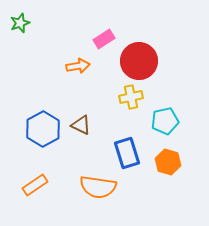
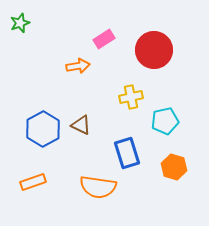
red circle: moved 15 px right, 11 px up
orange hexagon: moved 6 px right, 5 px down
orange rectangle: moved 2 px left, 3 px up; rotated 15 degrees clockwise
